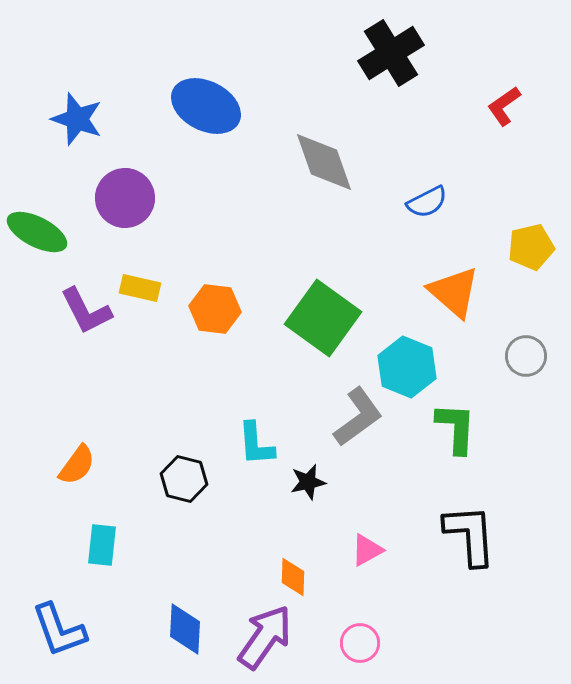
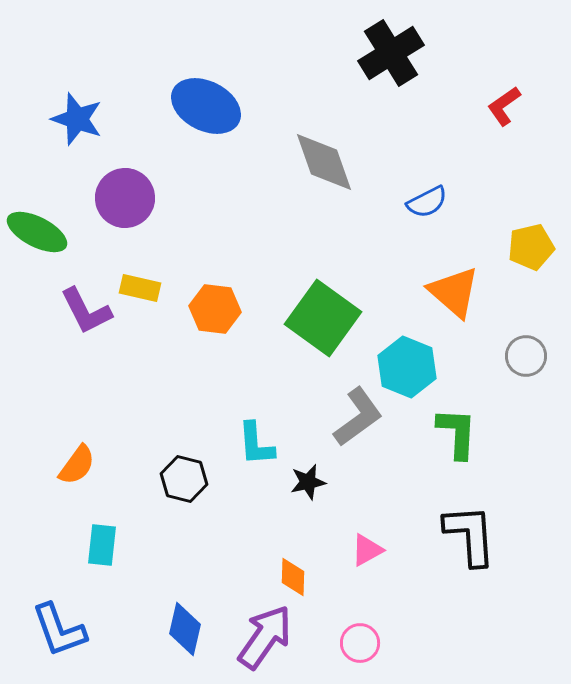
green L-shape: moved 1 px right, 5 px down
blue diamond: rotated 10 degrees clockwise
